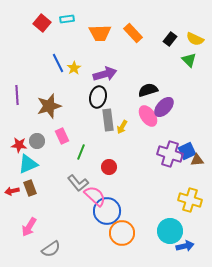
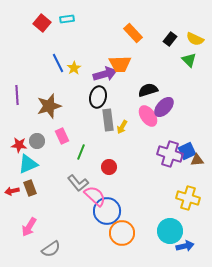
orange trapezoid: moved 20 px right, 31 px down
yellow cross: moved 2 px left, 2 px up
